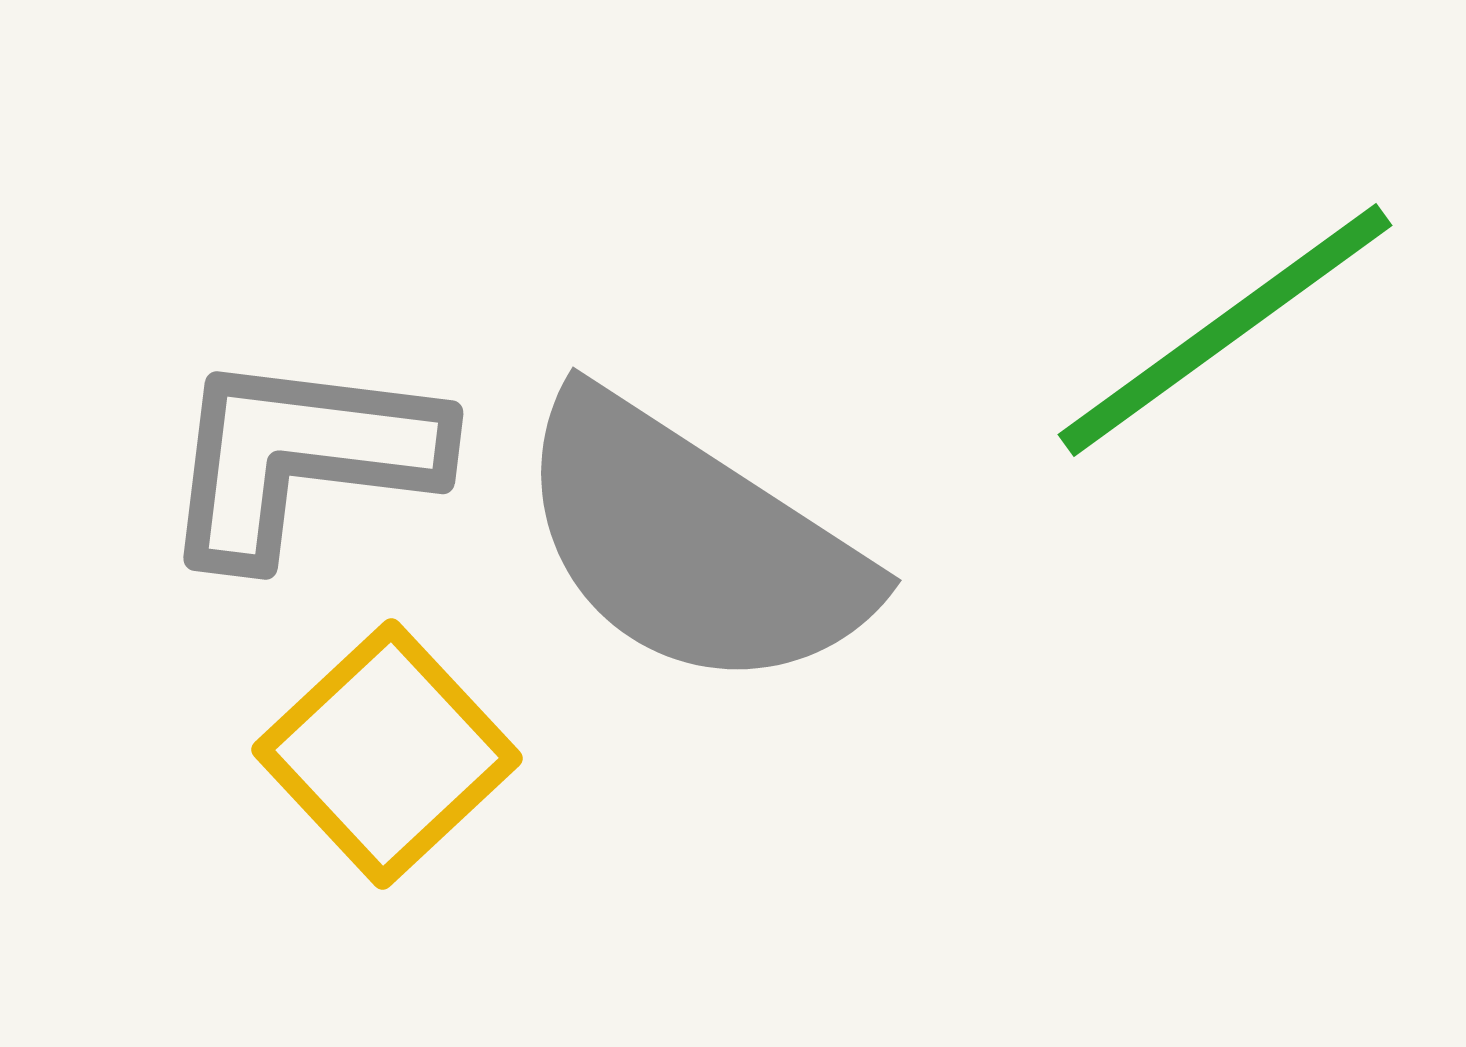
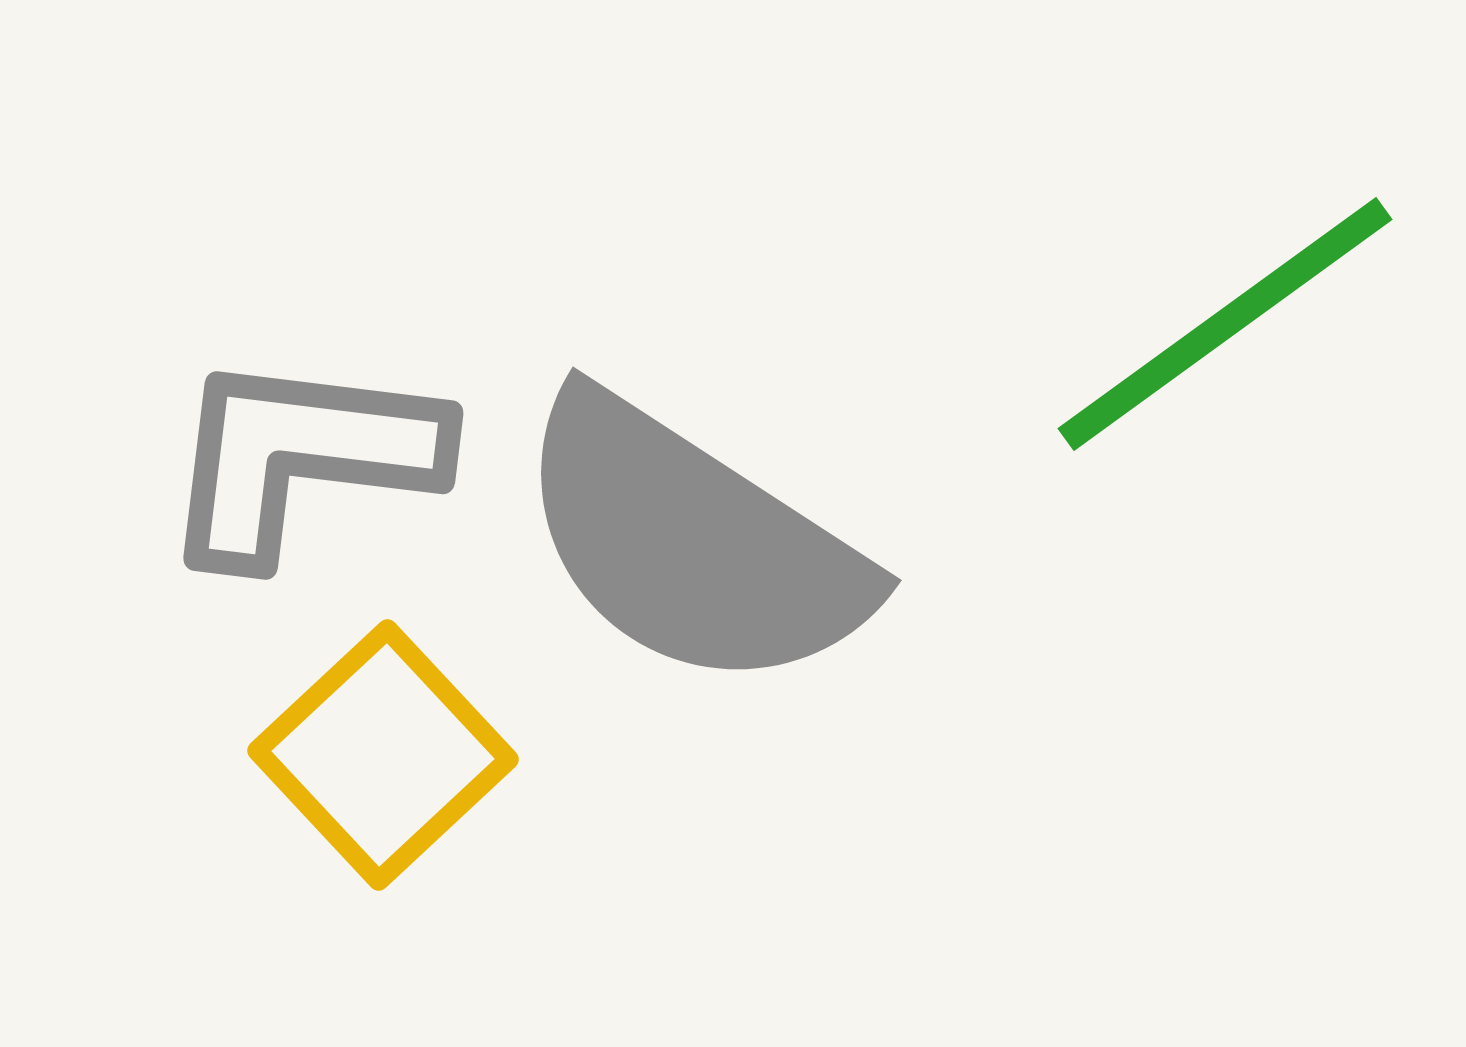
green line: moved 6 px up
yellow square: moved 4 px left, 1 px down
